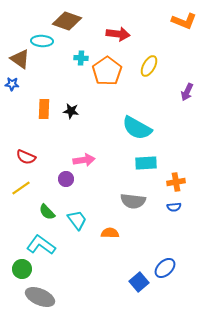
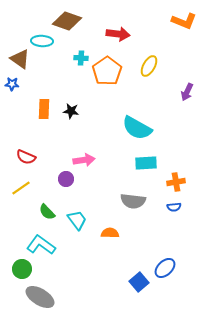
gray ellipse: rotated 8 degrees clockwise
